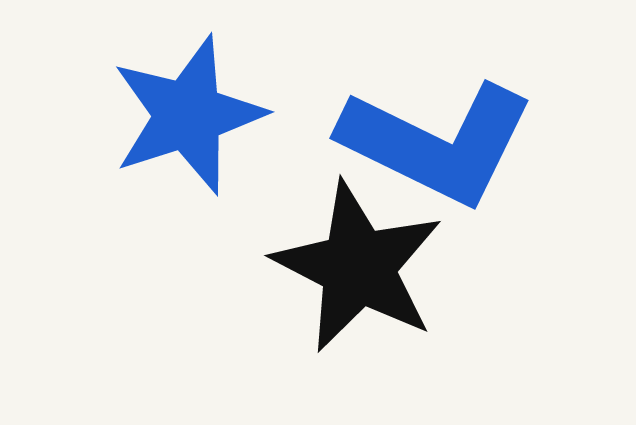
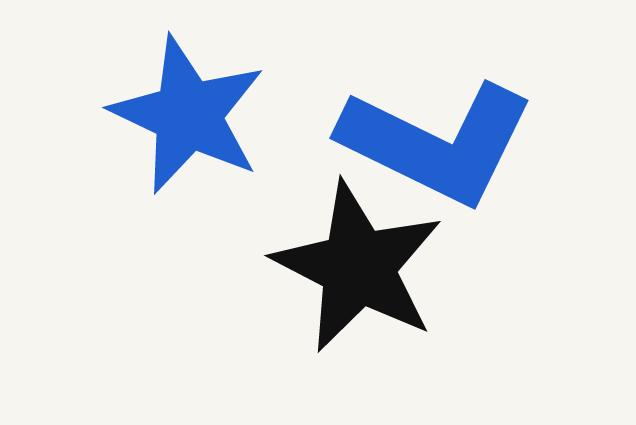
blue star: rotated 29 degrees counterclockwise
